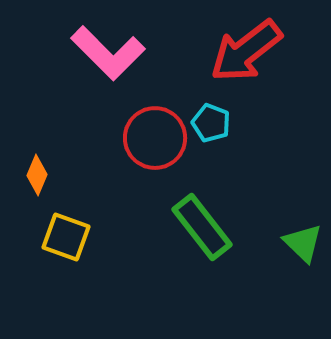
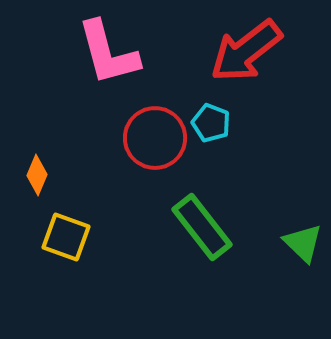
pink L-shape: rotated 30 degrees clockwise
